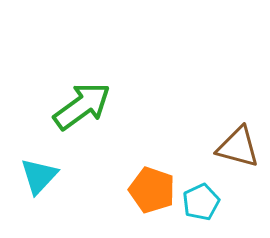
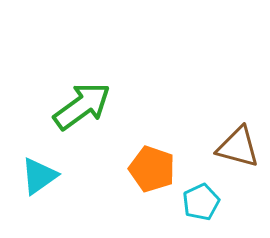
cyan triangle: rotated 12 degrees clockwise
orange pentagon: moved 21 px up
